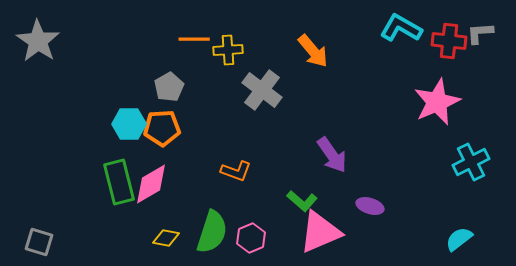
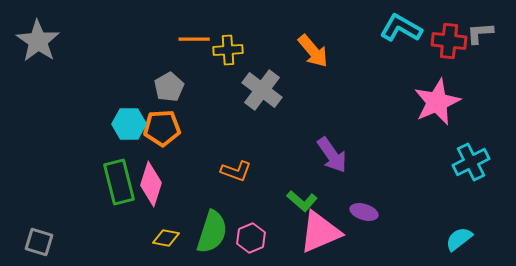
pink diamond: rotated 42 degrees counterclockwise
purple ellipse: moved 6 px left, 6 px down
